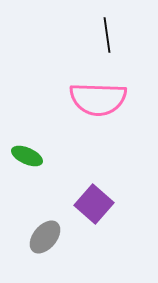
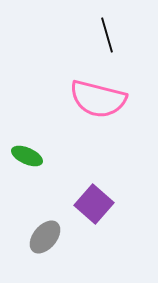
black line: rotated 8 degrees counterclockwise
pink semicircle: rotated 12 degrees clockwise
